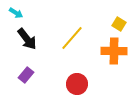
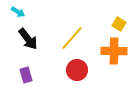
cyan arrow: moved 2 px right, 1 px up
black arrow: moved 1 px right
purple rectangle: rotated 56 degrees counterclockwise
red circle: moved 14 px up
